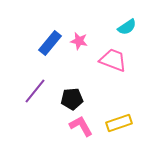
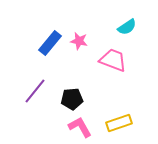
pink L-shape: moved 1 px left, 1 px down
